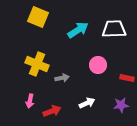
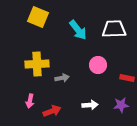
cyan arrow: rotated 85 degrees clockwise
yellow cross: rotated 25 degrees counterclockwise
white arrow: moved 3 px right, 2 px down; rotated 21 degrees clockwise
